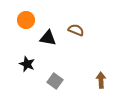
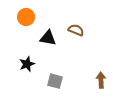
orange circle: moved 3 px up
black star: rotated 28 degrees clockwise
gray square: rotated 21 degrees counterclockwise
